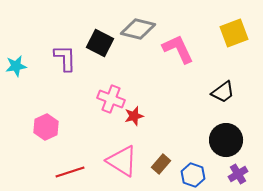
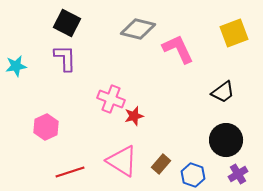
black square: moved 33 px left, 20 px up
